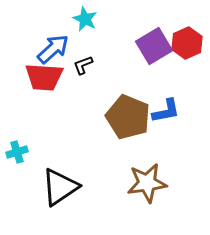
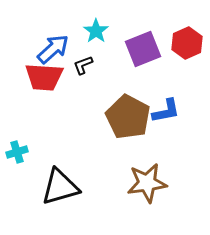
cyan star: moved 11 px right, 12 px down; rotated 10 degrees clockwise
purple square: moved 11 px left, 3 px down; rotated 9 degrees clockwise
brown pentagon: rotated 6 degrees clockwise
black triangle: rotated 18 degrees clockwise
